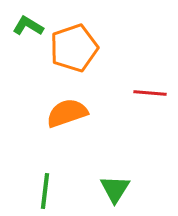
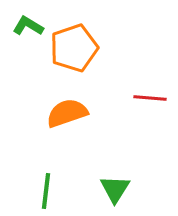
red line: moved 5 px down
green line: moved 1 px right
